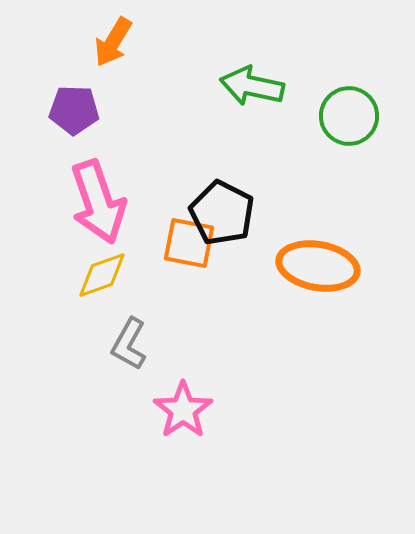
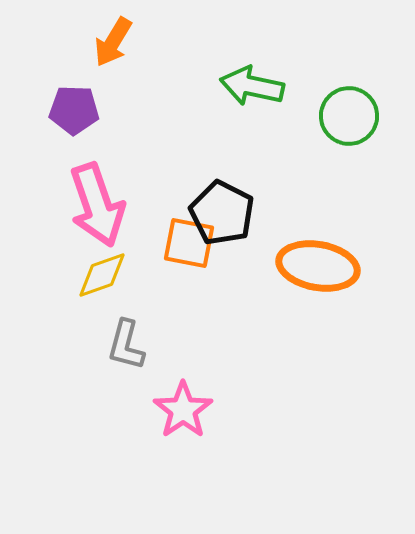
pink arrow: moved 1 px left, 3 px down
gray L-shape: moved 3 px left, 1 px down; rotated 14 degrees counterclockwise
